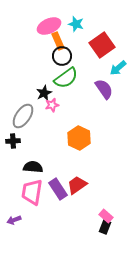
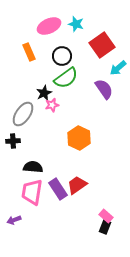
orange rectangle: moved 29 px left, 11 px down
gray ellipse: moved 2 px up
